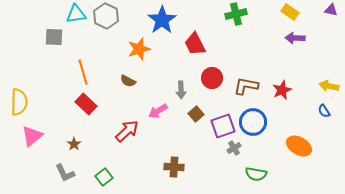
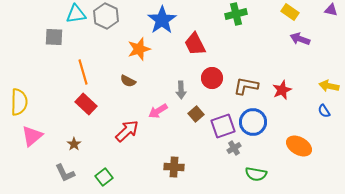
purple arrow: moved 5 px right, 1 px down; rotated 18 degrees clockwise
